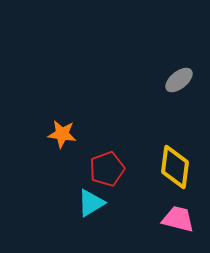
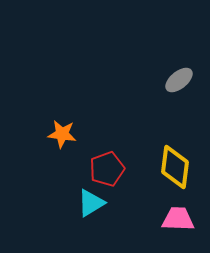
pink trapezoid: rotated 12 degrees counterclockwise
